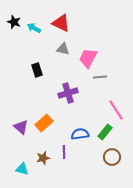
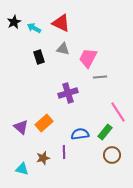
black star: rotated 24 degrees clockwise
black rectangle: moved 2 px right, 13 px up
pink line: moved 2 px right, 2 px down
brown circle: moved 2 px up
